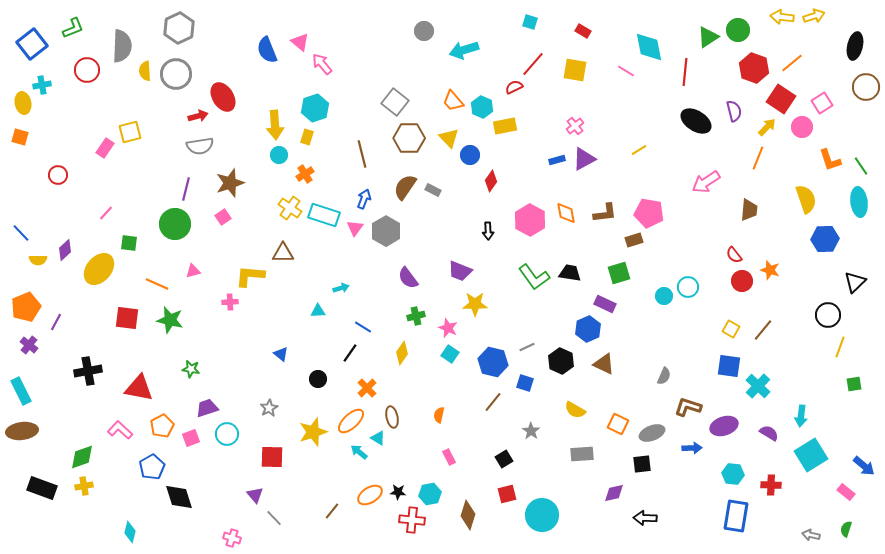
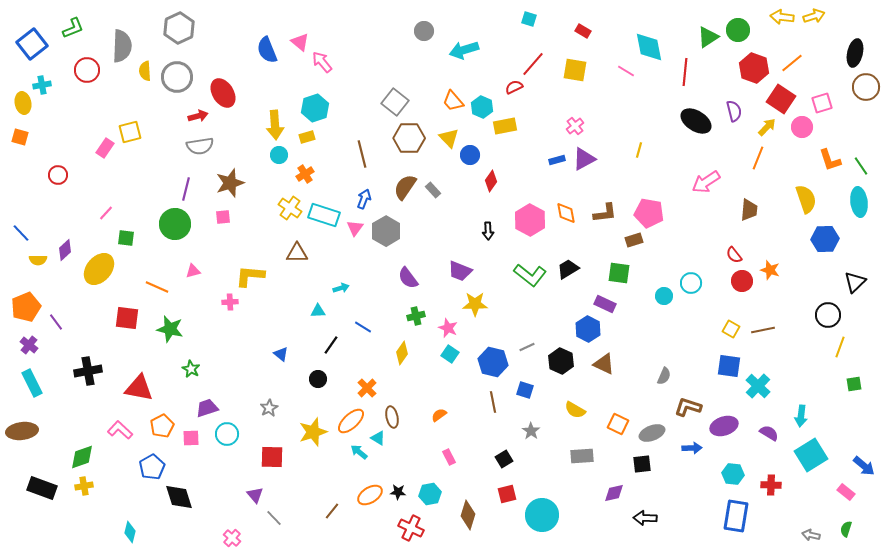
cyan square at (530, 22): moved 1 px left, 3 px up
black ellipse at (855, 46): moved 7 px down
pink arrow at (322, 64): moved 2 px up
gray circle at (176, 74): moved 1 px right, 3 px down
red ellipse at (223, 97): moved 4 px up
pink square at (822, 103): rotated 15 degrees clockwise
yellow rectangle at (307, 137): rotated 56 degrees clockwise
yellow line at (639, 150): rotated 42 degrees counterclockwise
gray rectangle at (433, 190): rotated 21 degrees clockwise
pink square at (223, 217): rotated 28 degrees clockwise
green square at (129, 243): moved 3 px left, 5 px up
brown triangle at (283, 253): moved 14 px right
black trapezoid at (570, 273): moved 2 px left, 4 px up; rotated 40 degrees counterclockwise
green square at (619, 273): rotated 25 degrees clockwise
green L-shape at (534, 277): moved 4 px left, 2 px up; rotated 16 degrees counterclockwise
orange line at (157, 284): moved 3 px down
cyan circle at (688, 287): moved 3 px right, 4 px up
green star at (170, 320): moved 9 px down
purple line at (56, 322): rotated 66 degrees counterclockwise
blue hexagon at (588, 329): rotated 10 degrees counterclockwise
brown line at (763, 330): rotated 40 degrees clockwise
black line at (350, 353): moved 19 px left, 8 px up
green star at (191, 369): rotated 18 degrees clockwise
blue square at (525, 383): moved 7 px down
cyan rectangle at (21, 391): moved 11 px right, 8 px up
brown line at (493, 402): rotated 50 degrees counterclockwise
orange semicircle at (439, 415): rotated 42 degrees clockwise
pink square at (191, 438): rotated 18 degrees clockwise
gray rectangle at (582, 454): moved 2 px down
red cross at (412, 520): moved 1 px left, 8 px down; rotated 20 degrees clockwise
pink cross at (232, 538): rotated 24 degrees clockwise
